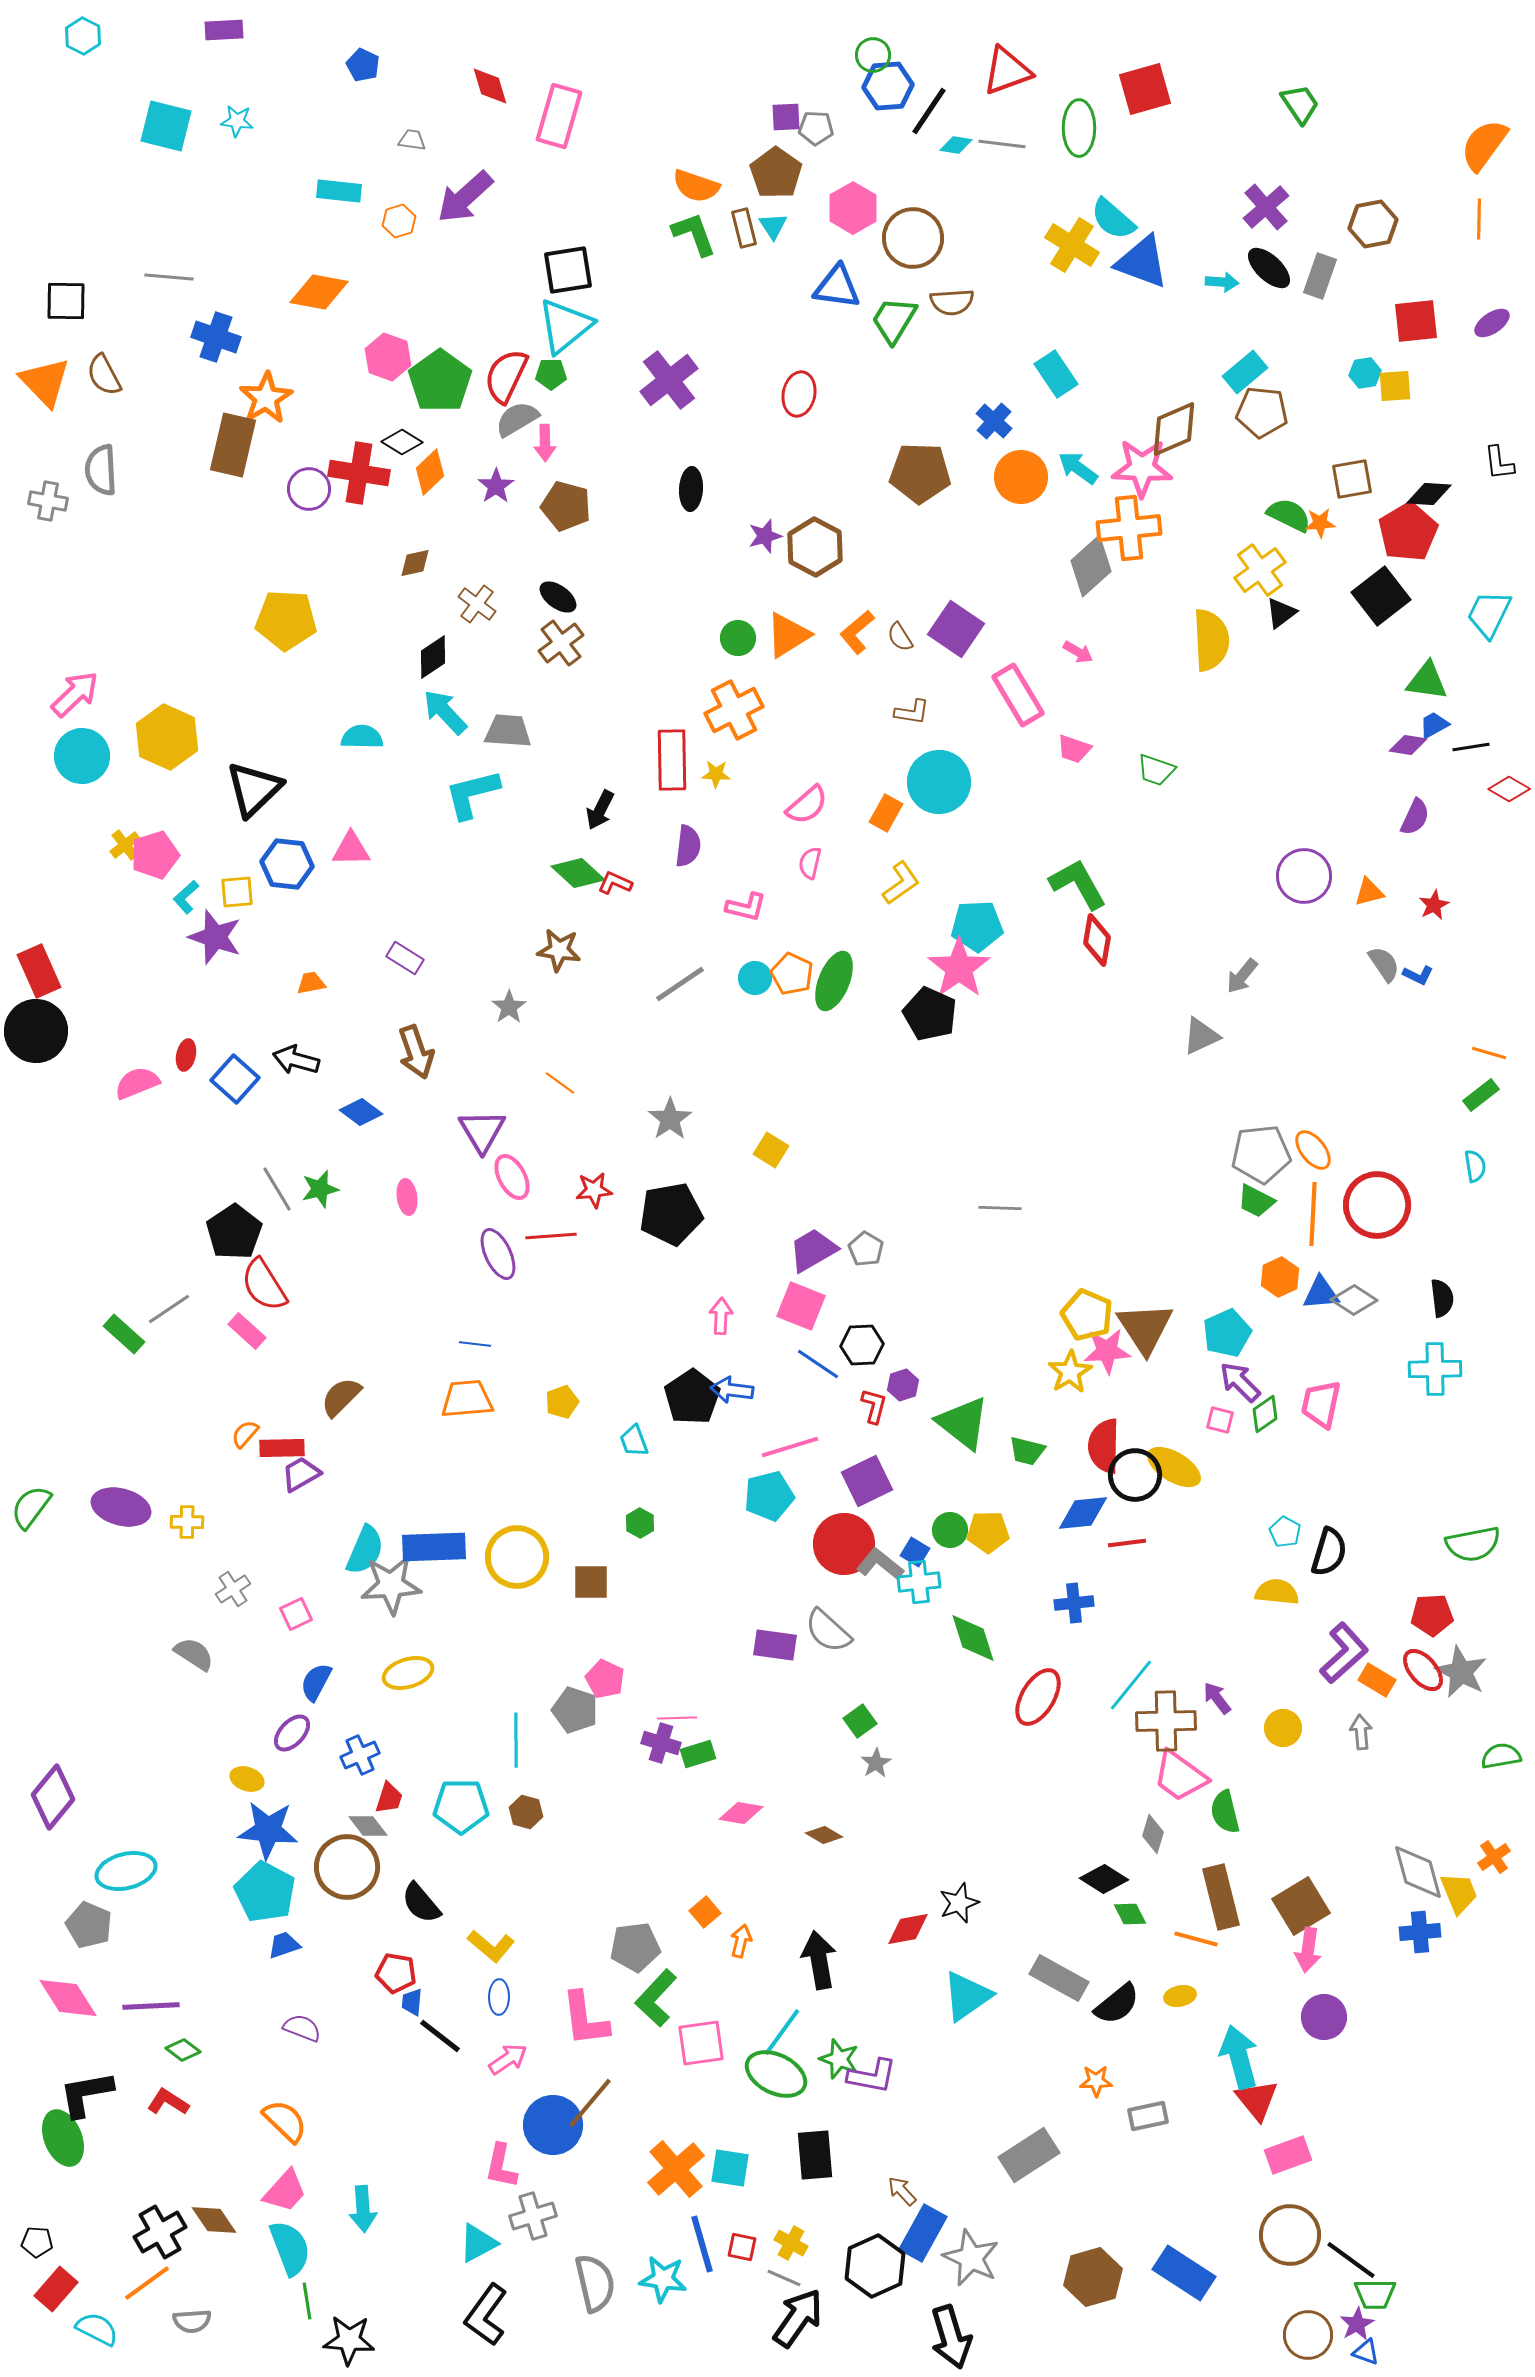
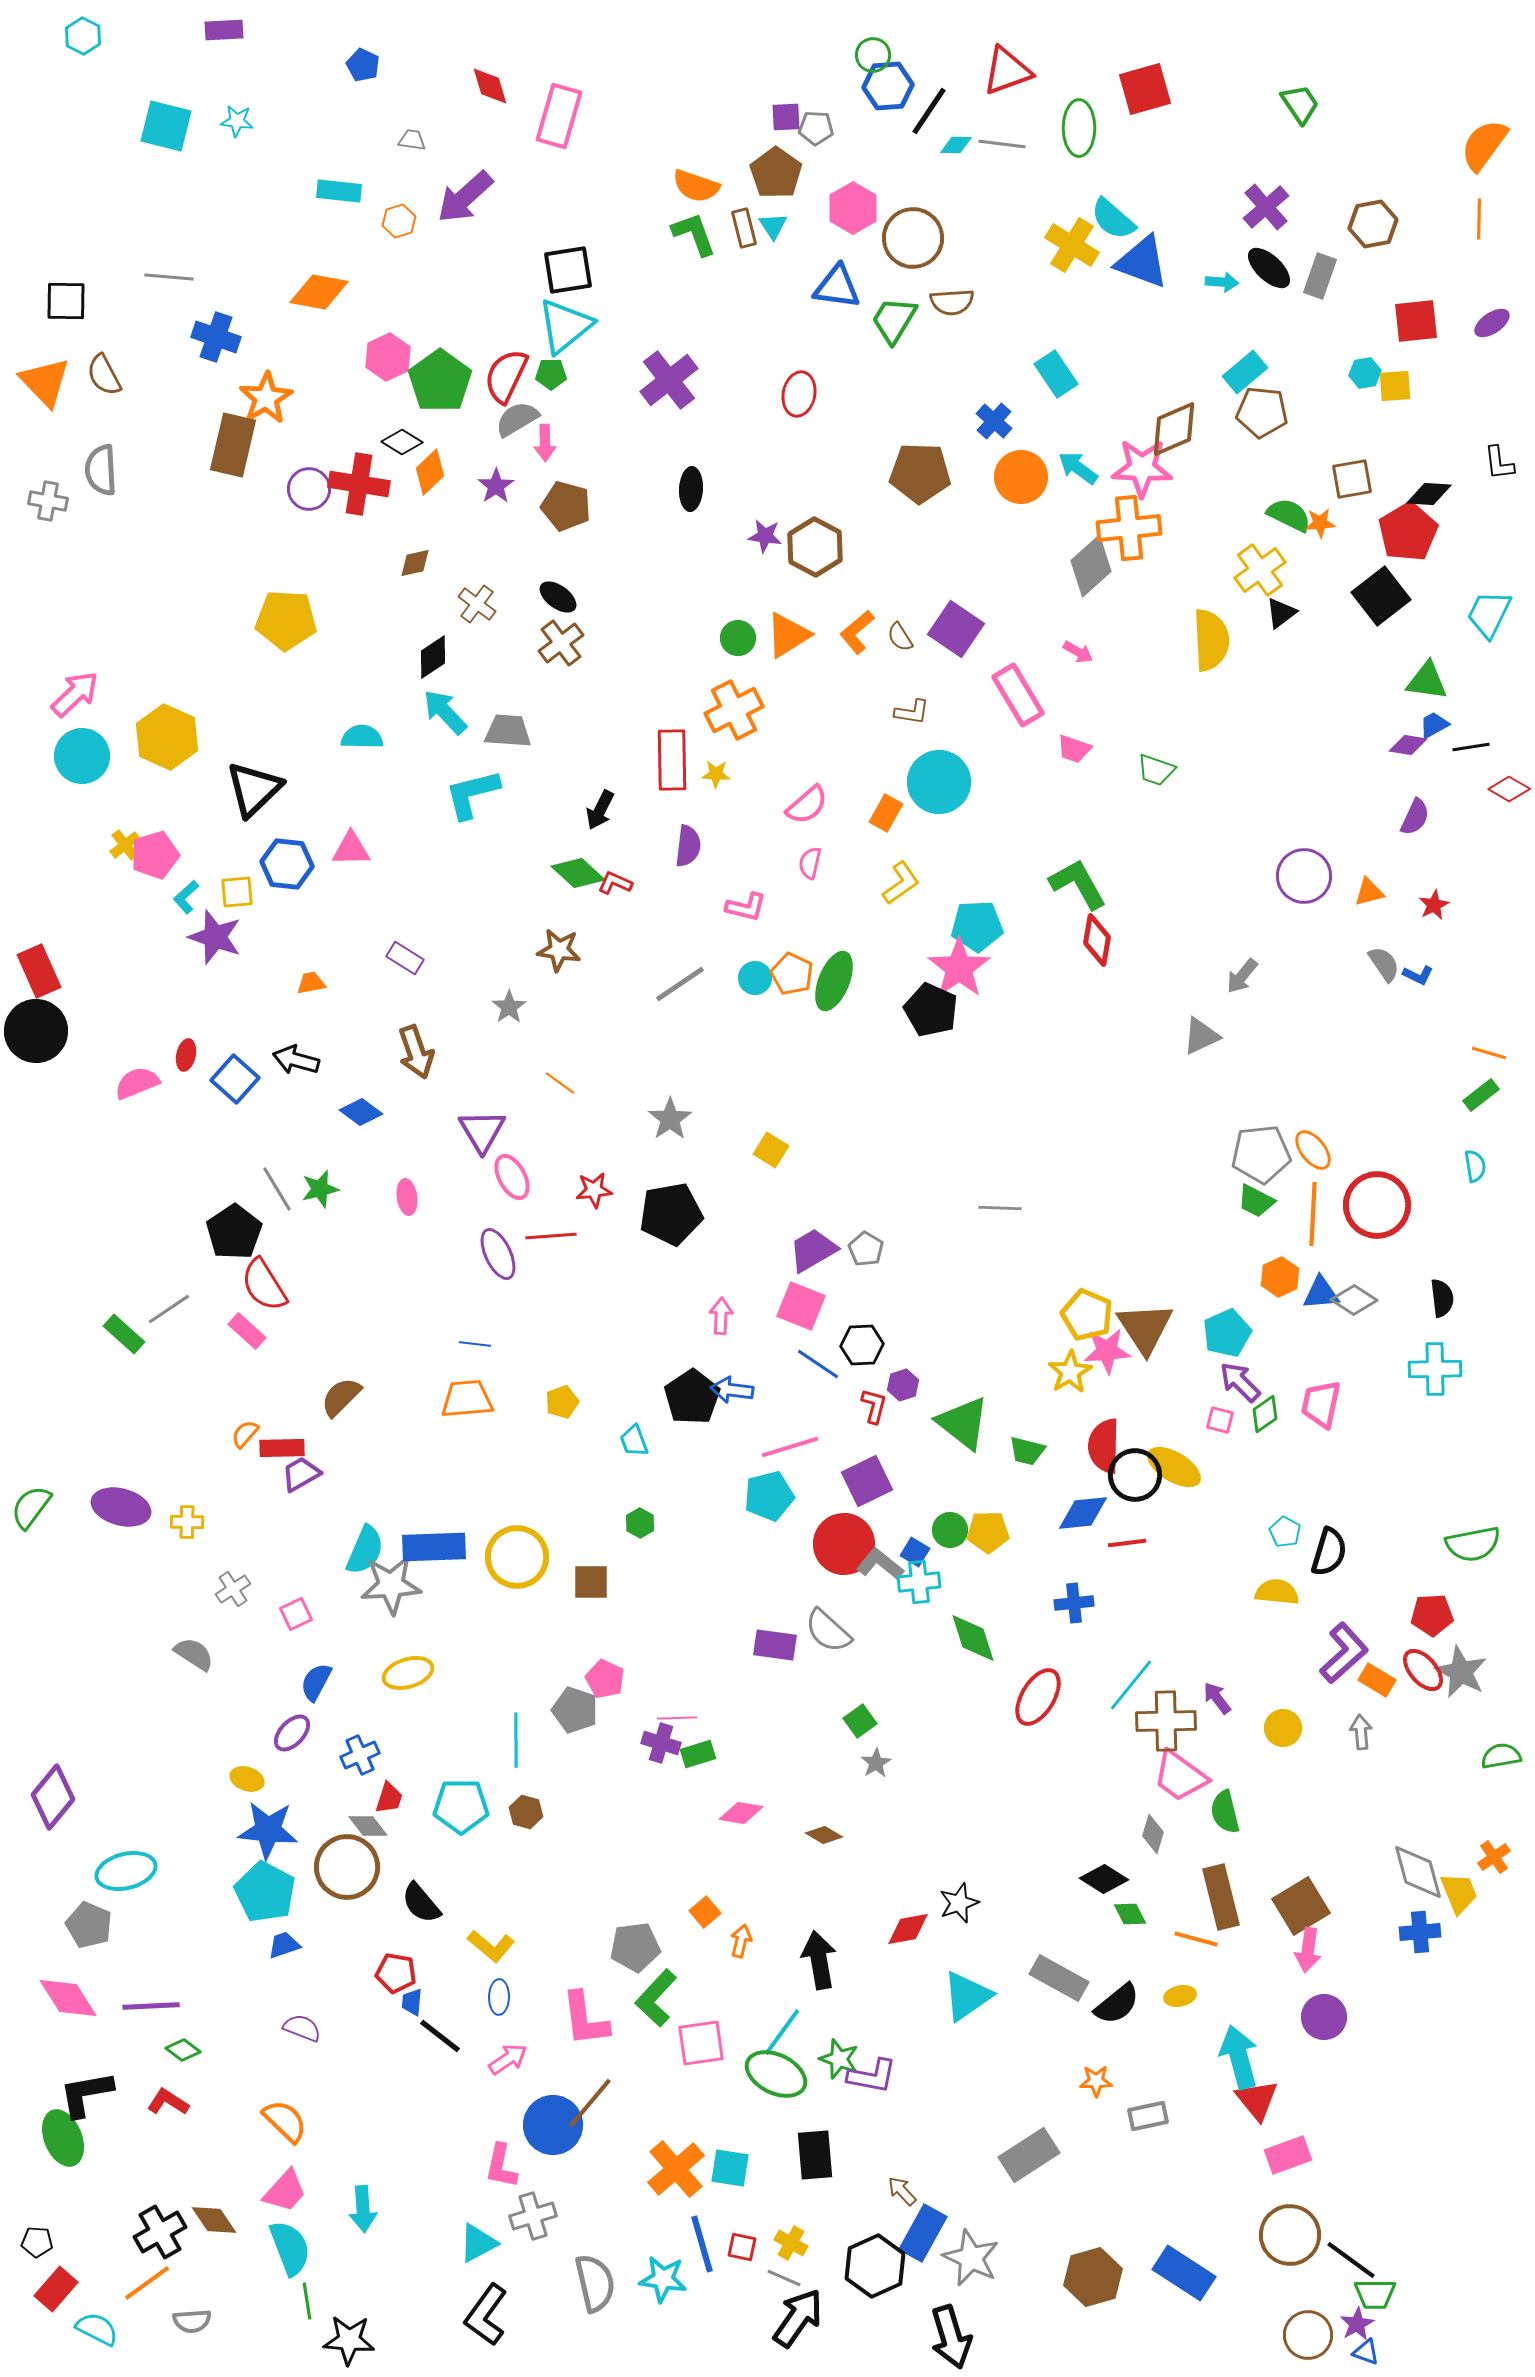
cyan diamond at (956, 145): rotated 8 degrees counterclockwise
pink hexagon at (388, 357): rotated 15 degrees clockwise
red cross at (359, 473): moved 11 px down
purple star at (765, 536): rotated 24 degrees clockwise
black pentagon at (930, 1014): moved 1 px right, 4 px up
